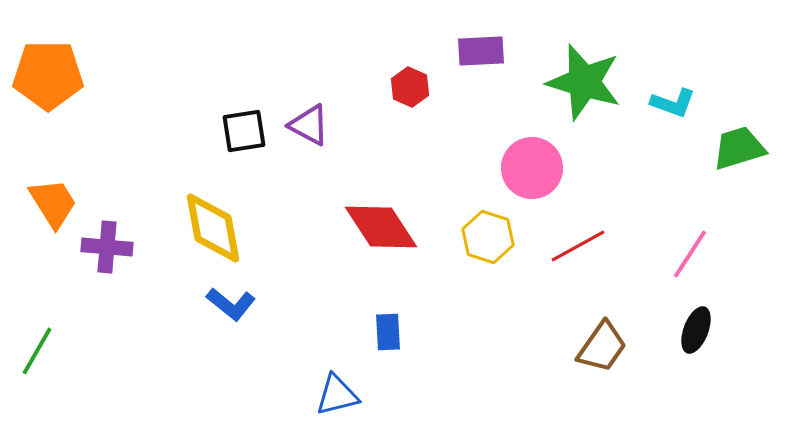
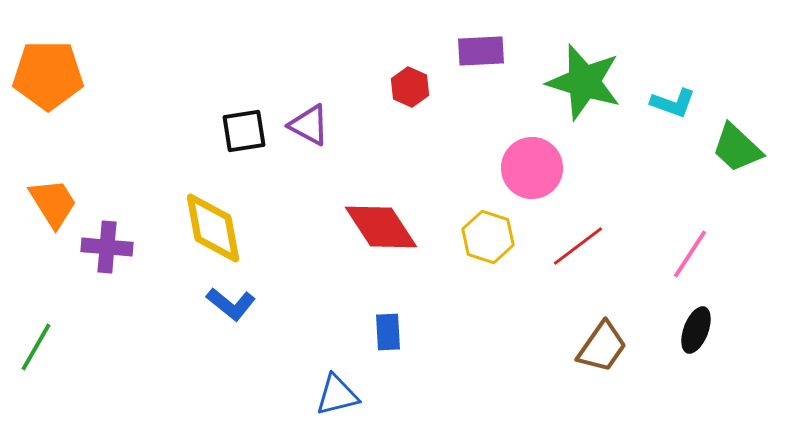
green trapezoid: moved 2 px left; rotated 120 degrees counterclockwise
red line: rotated 8 degrees counterclockwise
green line: moved 1 px left, 4 px up
